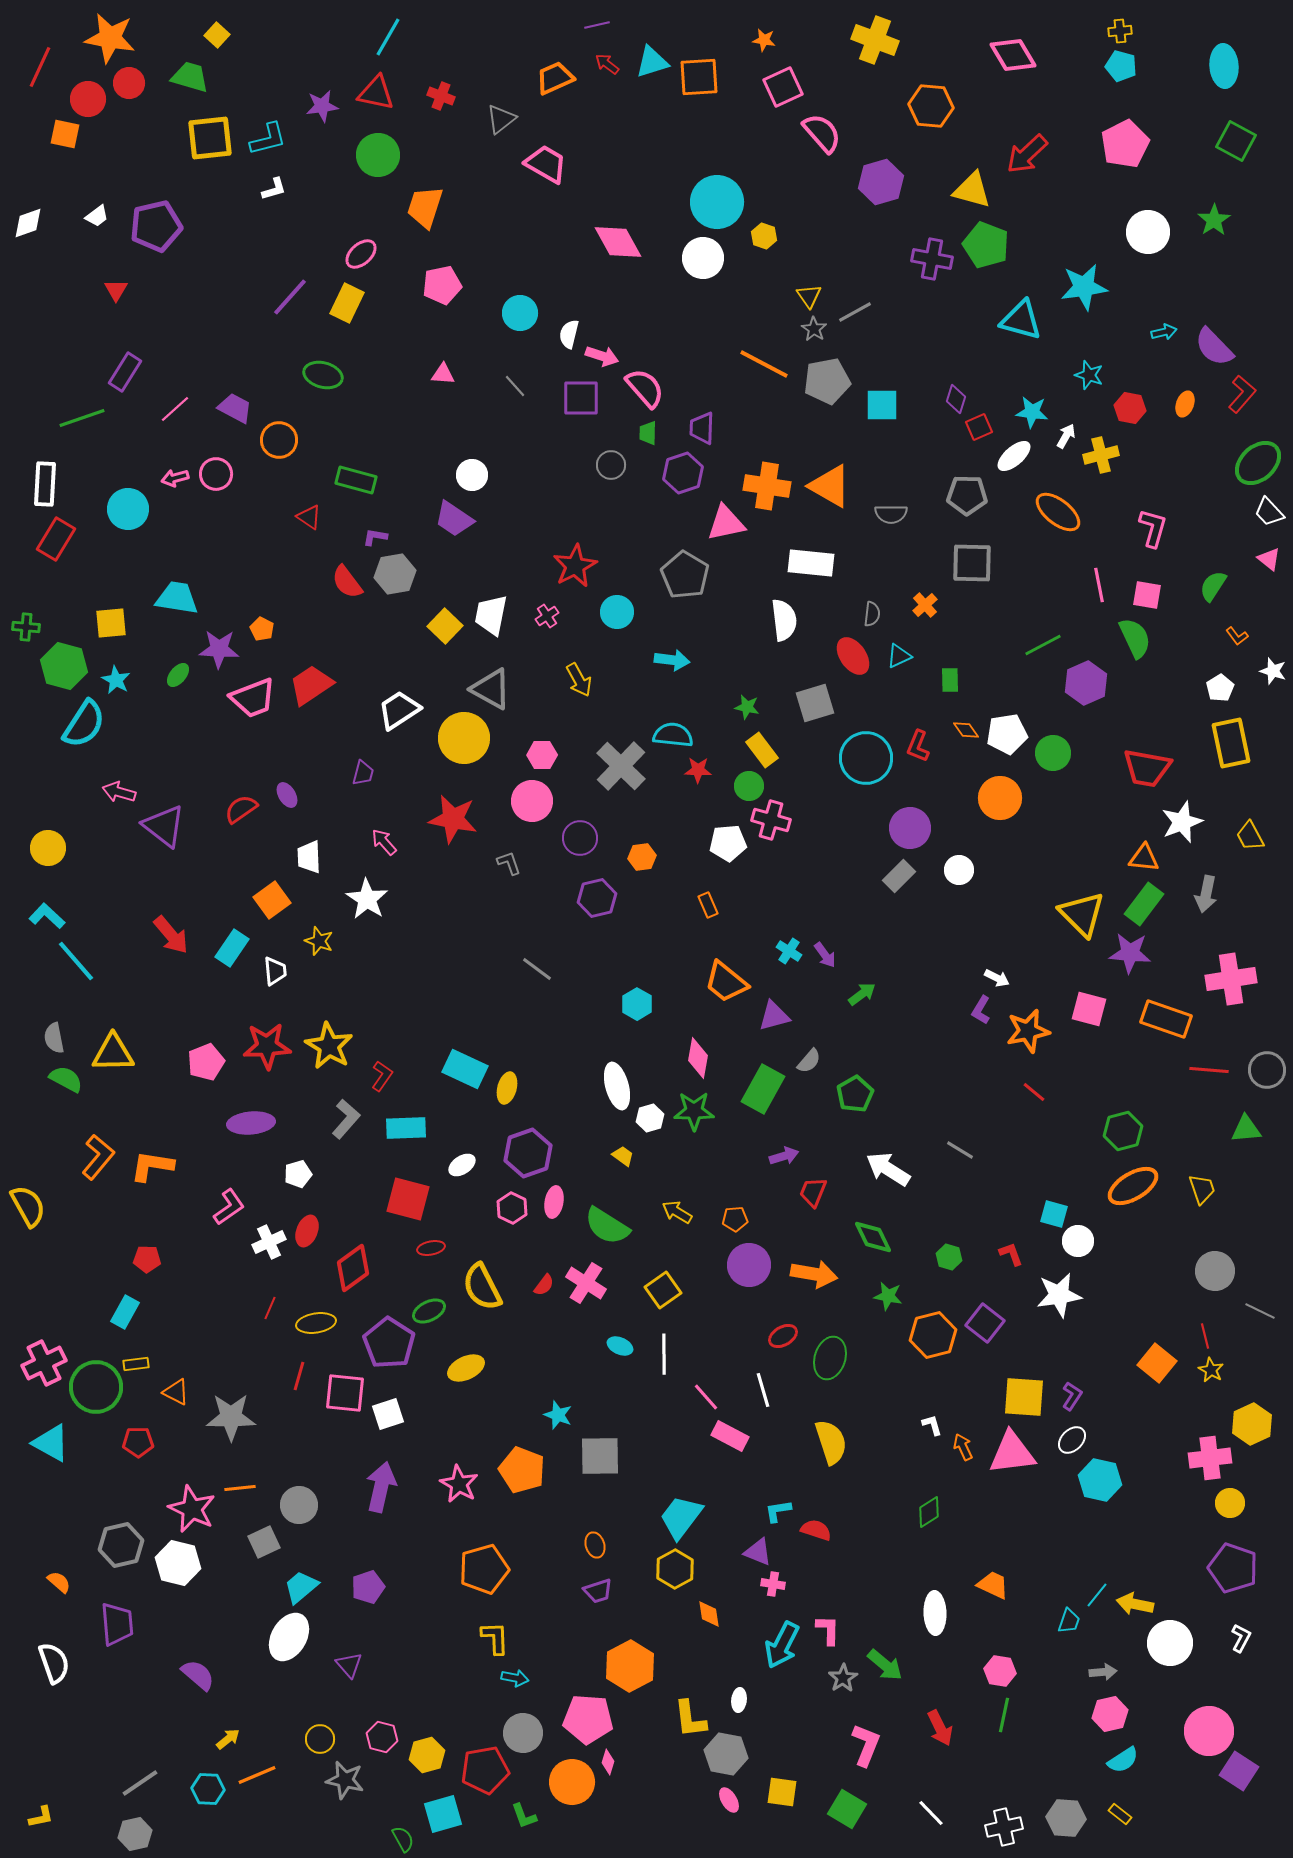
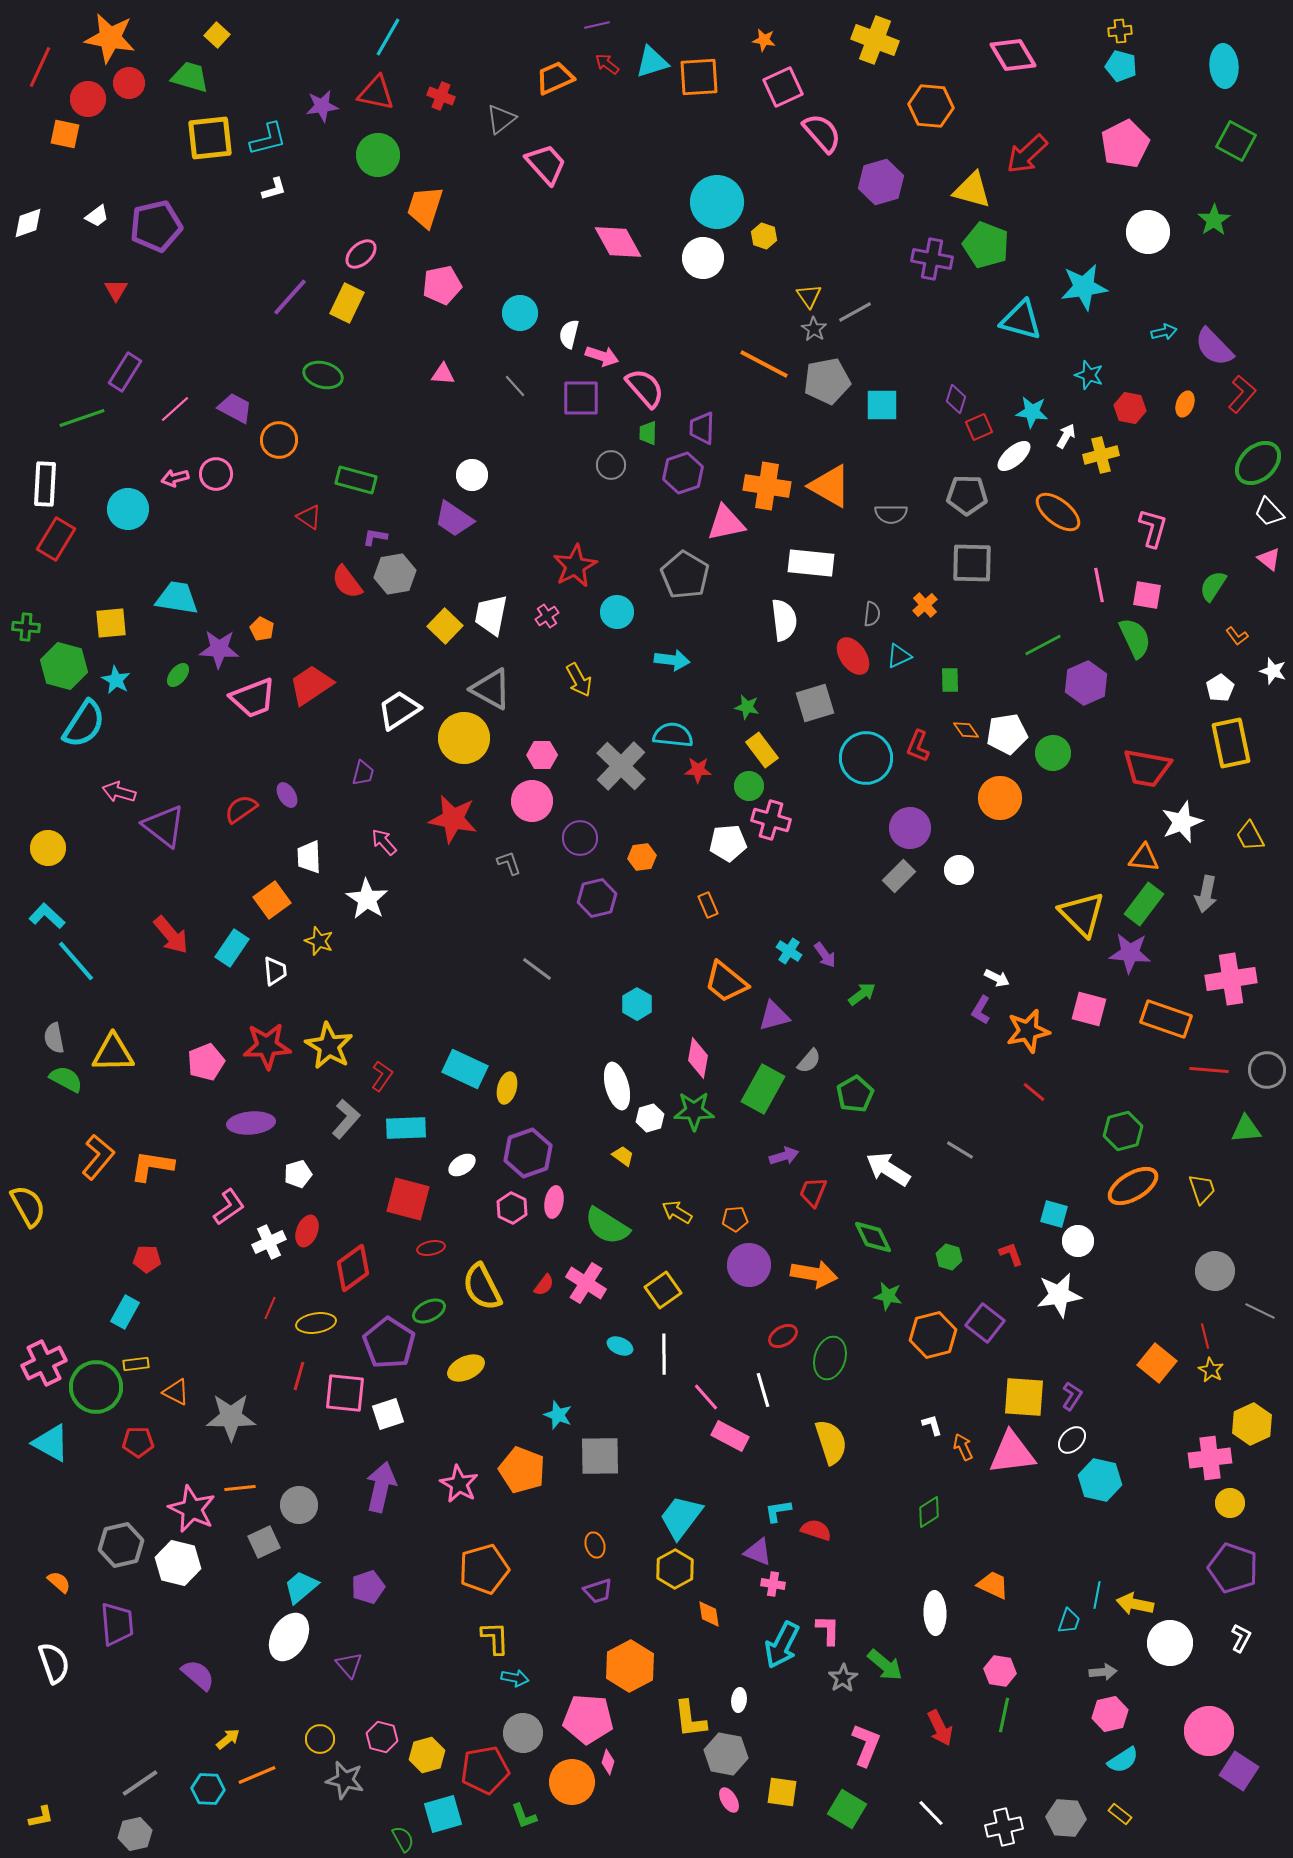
pink trapezoid at (546, 164): rotated 18 degrees clockwise
cyan line at (1097, 1595): rotated 28 degrees counterclockwise
